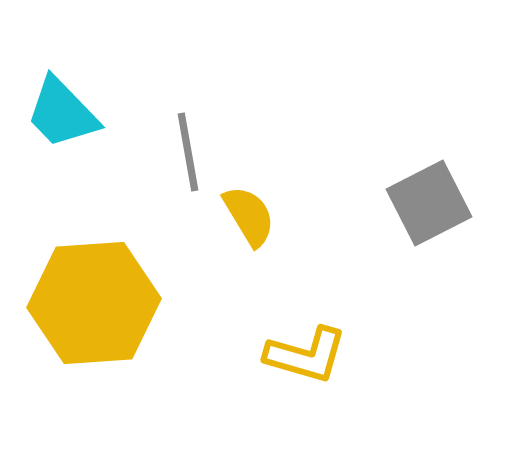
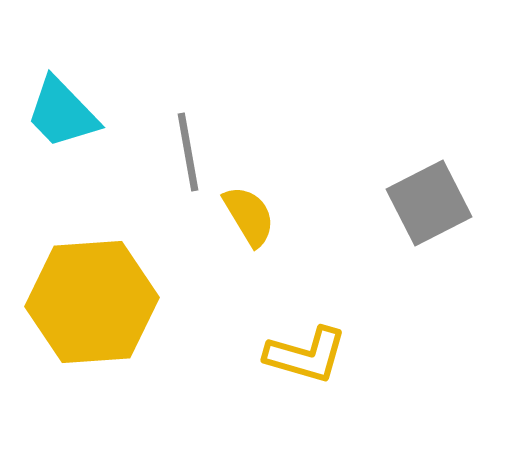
yellow hexagon: moved 2 px left, 1 px up
